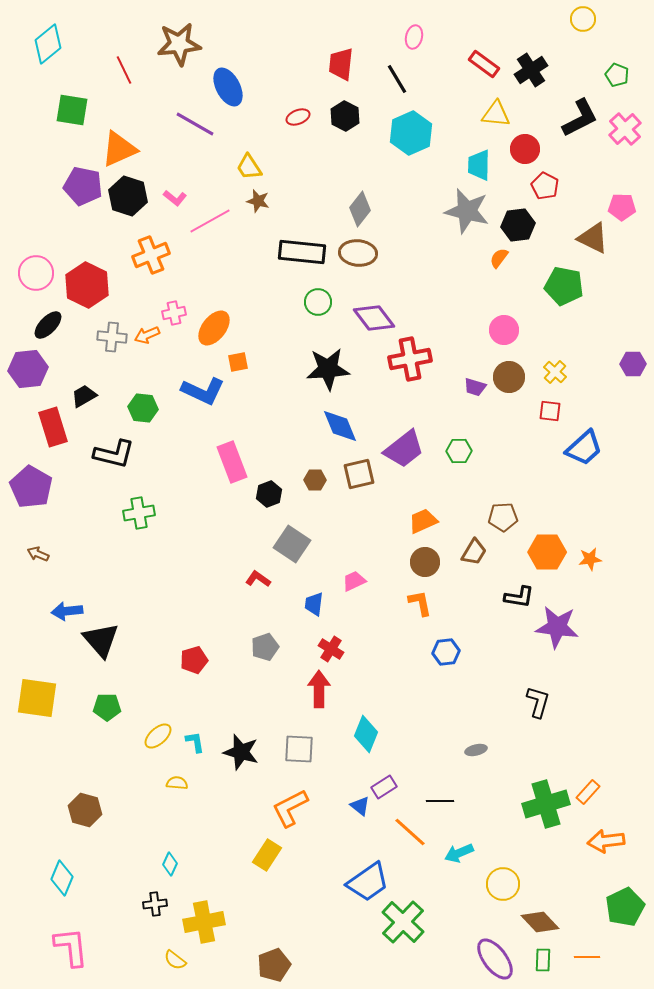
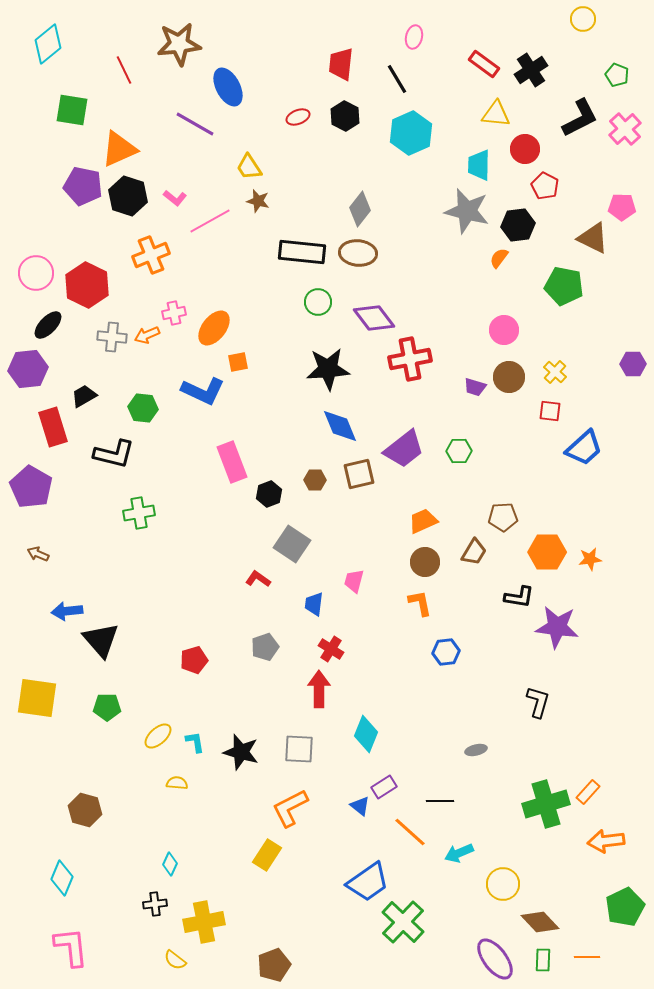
pink trapezoid at (354, 581): rotated 50 degrees counterclockwise
